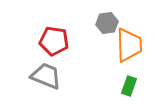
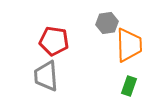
gray trapezoid: rotated 116 degrees counterclockwise
